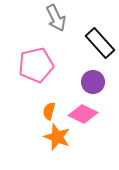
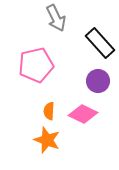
purple circle: moved 5 px right, 1 px up
orange semicircle: rotated 12 degrees counterclockwise
orange star: moved 10 px left, 3 px down
